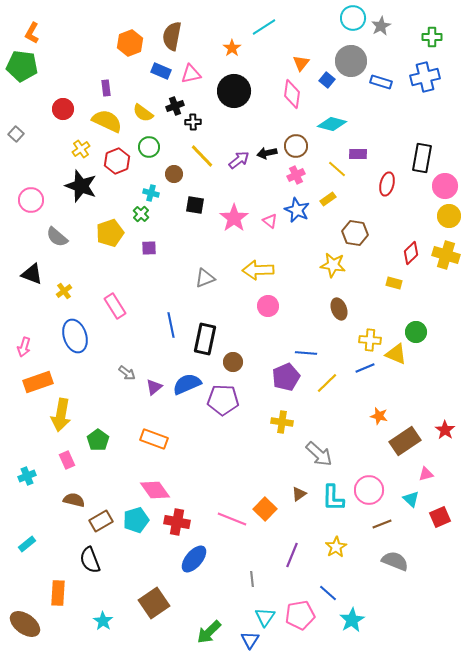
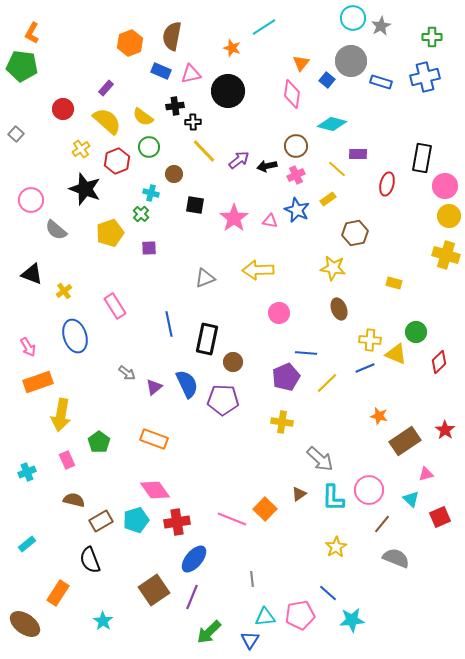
orange star at (232, 48): rotated 18 degrees counterclockwise
purple rectangle at (106, 88): rotated 49 degrees clockwise
black circle at (234, 91): moved 6 px left
black cross at (175, 106): rotated 12 degrees clockwise
yellow semicircle at (143, 113): moved 4 px down
yellow semicircle at (107, 121): rotated 16 degrees clockwise
black arrow at (267, 153): moved 13 px down
yellow line at (202, 156): moved 2 px right, 5 px up
black star at (81, 186): moved 4 px right, 3 px down
pink triangle at (270, 221): rotated 28 degrees counterclockwise
brown hexagon at (355, 233): rotated 20 degrees counterclockwise
gray semicircle at (57, 237): moved 1 px left, 7 px up
red diamond at (411, 253): moved 28 px right, 109 px down
yellow star at (333, 265): moved 3 px down
pink circle at (268, 306): moved 11 px right, 7 px down
blue line at (171, 325): moved 2 px left, 1 px up
black rectangle at (205, 339): moved 2 px right
pink arrow at (24, 347): moved 4 px right; rotated 48 degrees counterclockwise
blue semicircle at (187, 384): rotated 88 degrees clockwise
green pentagon at (98, 440): moved 1 px right, 2 px down
gray arrow at (319, 454): moved 1 px right, 5 px down
cyan cross at (27, 476): moved 4 px up
red cross at (177, 522): rotated 20 degrees counterclockwise
brown line at (382, 524): rotated 30 degrees counterclockwise
purple line at (292, 555): moved 100 px left, 42 px down
gray semicircle at (395, 561): moved 1 px right, 3 px up
orange rectangle at (58, 593): rotated 30 degrees clockwise
brown square at (154, 603): moved 13 px up
cyan triangle at (265, 617): rotated 50 degrees clockwise
cyan star at (352, 620): rotated 25 degrees clockwise
